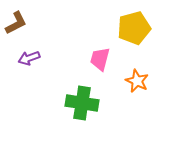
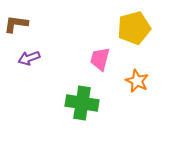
brown L-shape: moved 1 px down; rotated 145 degrees counterclockwise
